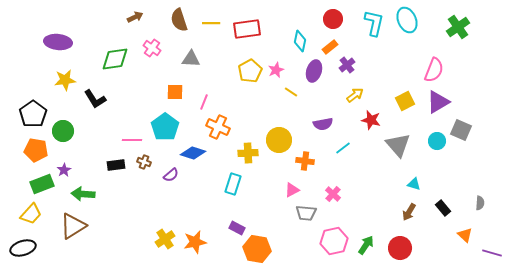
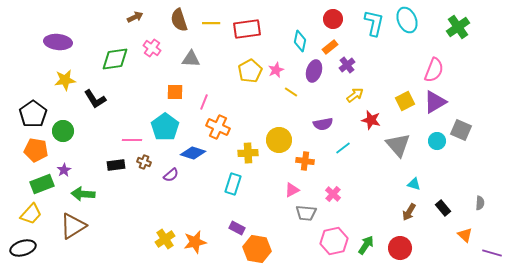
purple triangle at (438, 102): moved 3 px left
